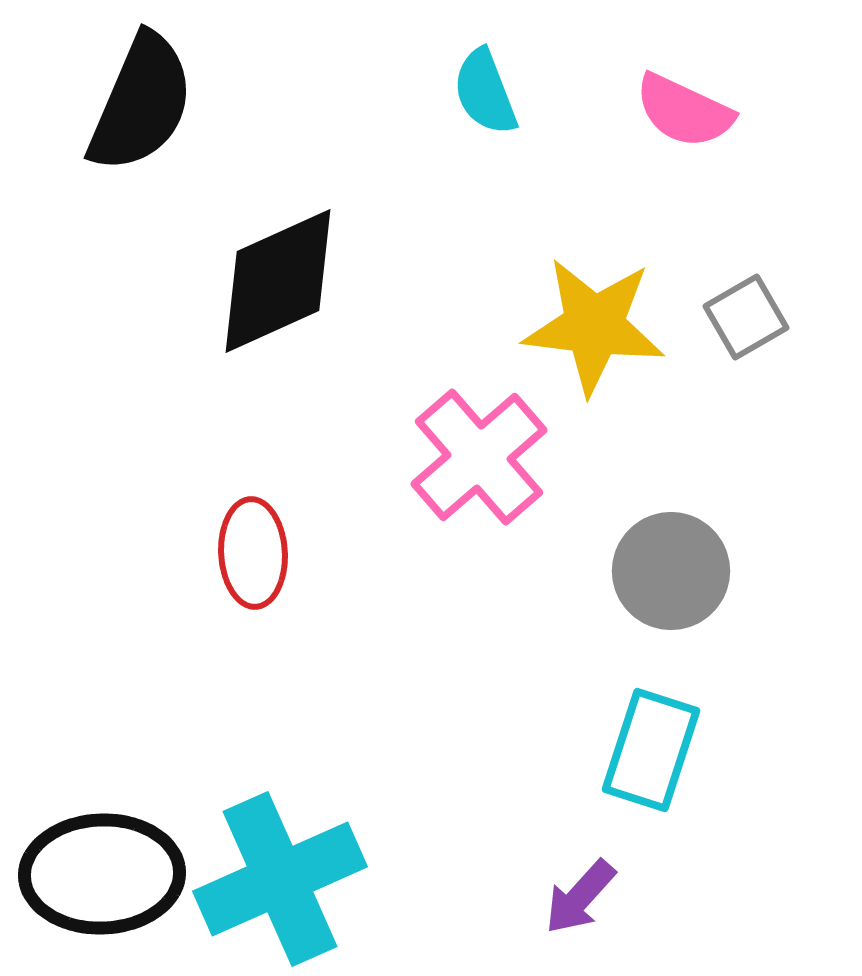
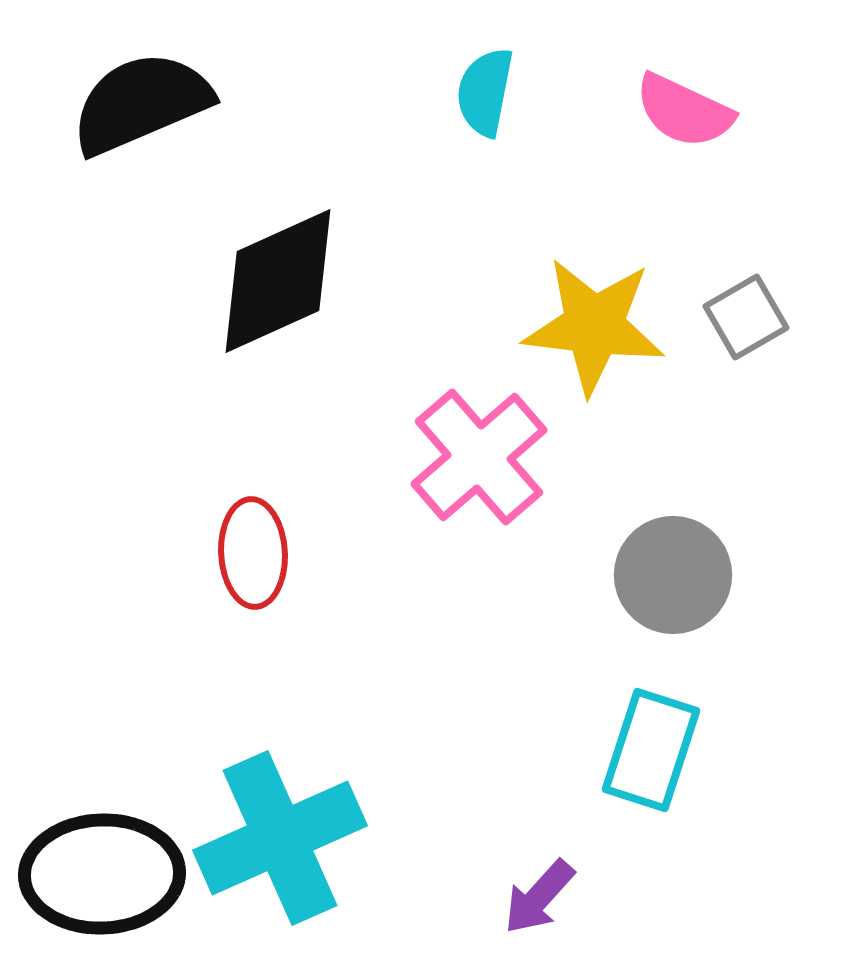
cyan semicircle: rotated 32 degrees clockwise
black semicircle: rotated 136 degrees counterclockwise
gray circle: moved 2 px right, 4 px down
cyan cross: moved 41 px up
purple arrow: moved 41 px left
